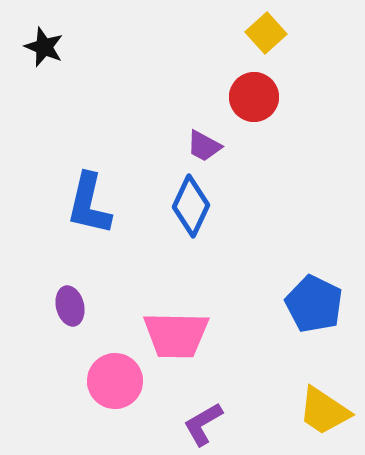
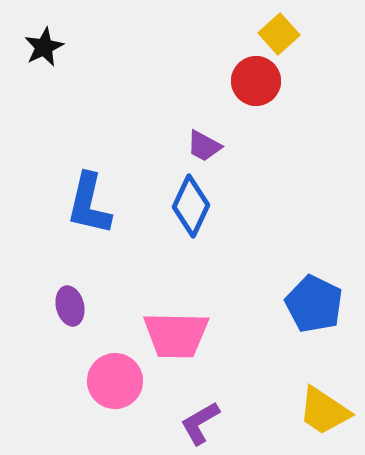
yellow square: moved 13 px right, 1 px down
black star: rotated 24 degrees clockwise
red circle: moved 2 px right, 16 px up
purple L-shape: moved 3 px left, 1 px up
